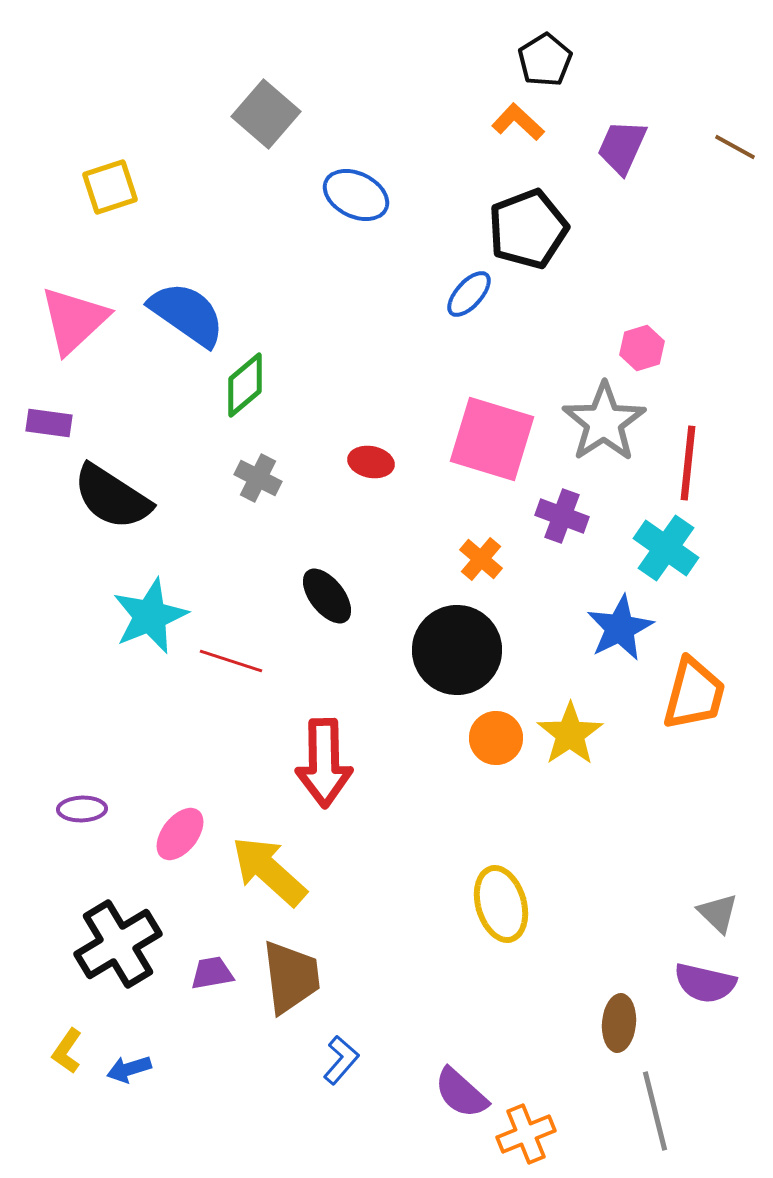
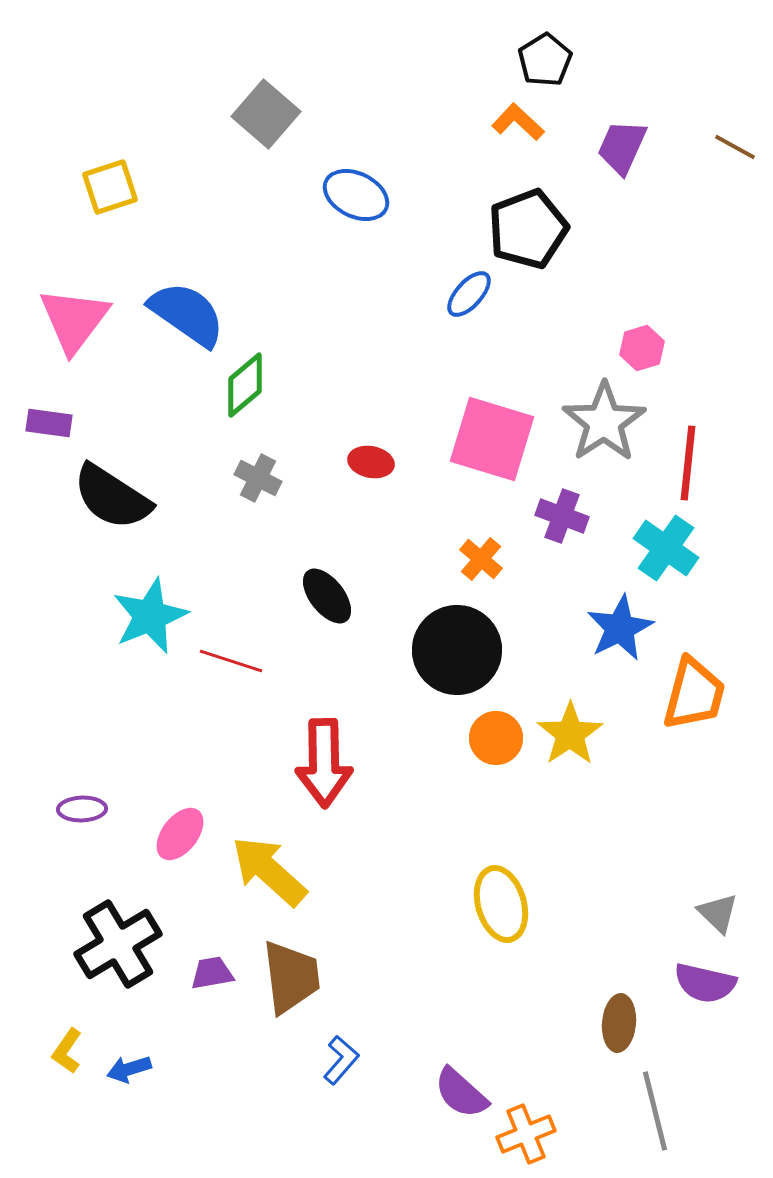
pink triangle at (74, 320): rotated 10 degrees counterclockwise
